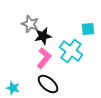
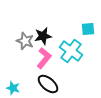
gray star: moved 5 px left, 17 px down
